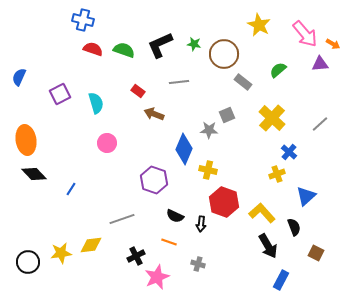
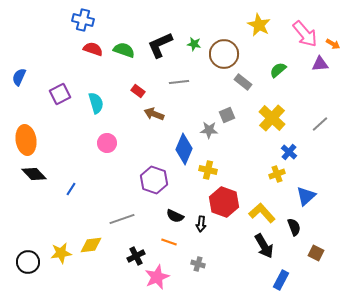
black arrow at (268, 246): moved 4 px left
